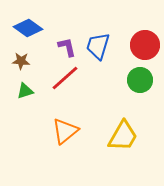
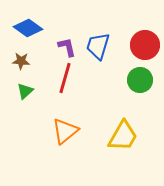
red line: rotated 32 degrees counterclockwise
green triangle: rotated 24 degrees counterclockwise
